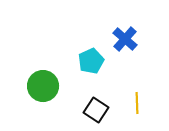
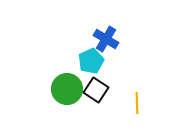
blue cross: moved 19 px left; rotated 10 degrees counterclockwise
green circle: moved 24 px right, 3 px down
black square: moved 20 px up
